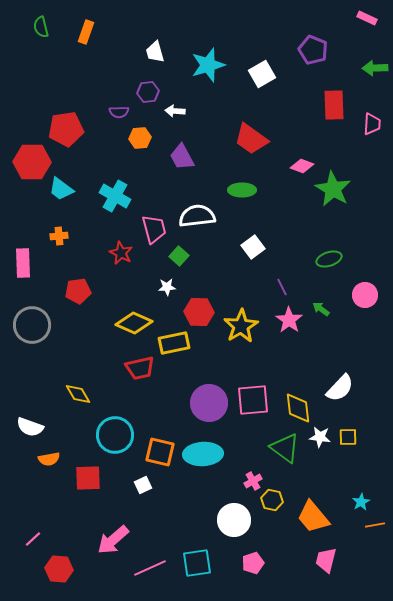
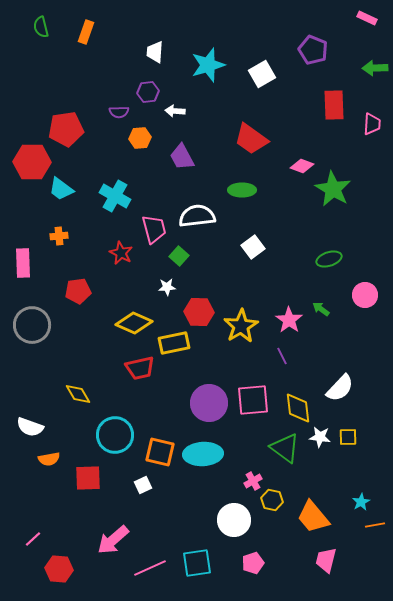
white trapezoid at (155, 52): rotated 20 degrees clockwise
purple line at (282, 287): moved 69 px down
